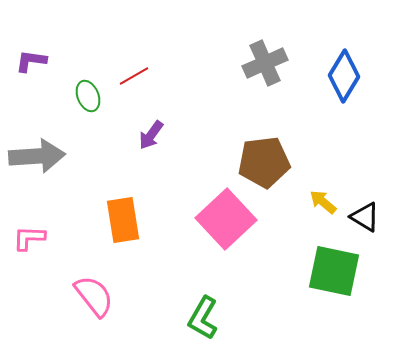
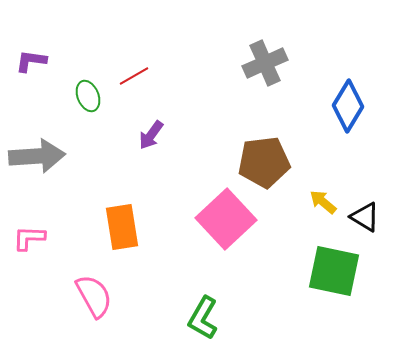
blue diamond: moved 4 px right, 30 px down
orange rectangle: moved 1 px left, 7 px down
pink semicircle: rotated 9 degrees clockwise
